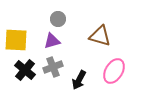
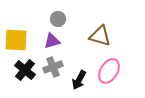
pink ellipse: moved 5 px left
